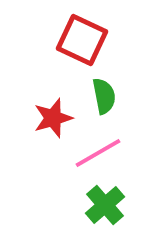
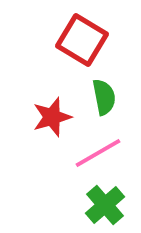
red square: rotated 6 degrees clockwise
green semicircle: moved 1 px down
red star: moved 1 px left, 1 px up
